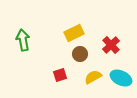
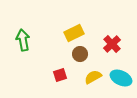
red cross: moved 1 px right, 1 px up
